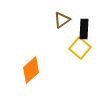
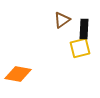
yellow square: rotated 35 degrees clockwise
orange diamond: moved 13 px left, 4 px down; rotated 52 degrees clockwise
